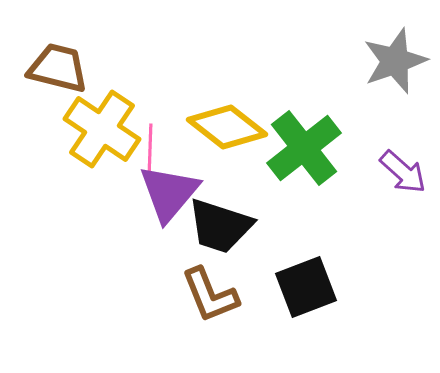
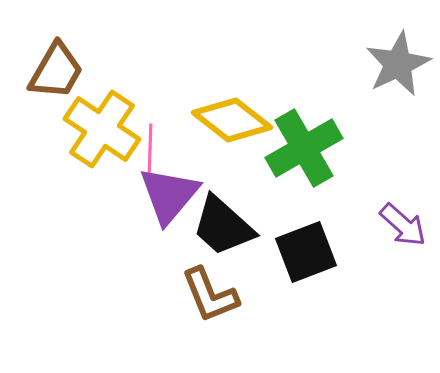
gray star: moved 3 px right, 3 px down; rotated 6 degrees counterclockwise
brown trapezoid: moved 2 px left, 3 px down; rotated 106 degrees clockwise
yellow diamond: moved 5 px right, 7 px up
green cross: rotated 8 degrees clockwise
purple arrow: moved 53 px down
purple triangle: moved 2 px down
black trapezoid: moved 3 px right; rotated 24 degrees clockwise
black square: moved 35 px up
